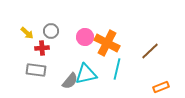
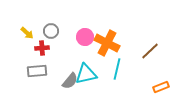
gray rectangle: moved 1 px right, 1 px down; rotated 12 degrees counterclockwise
